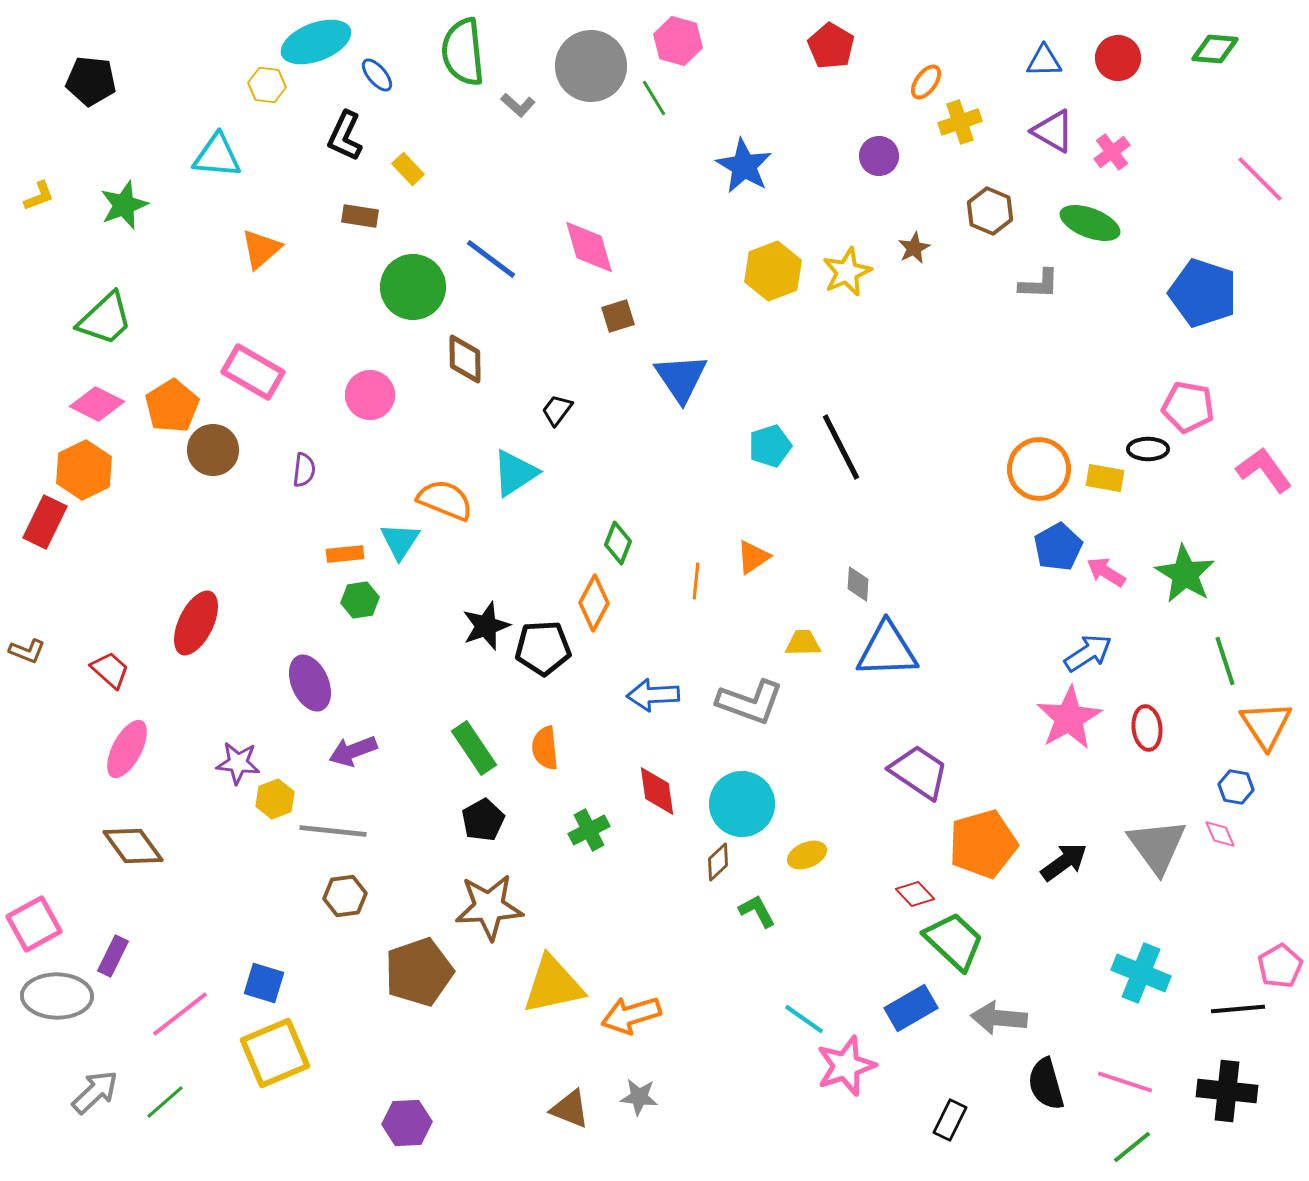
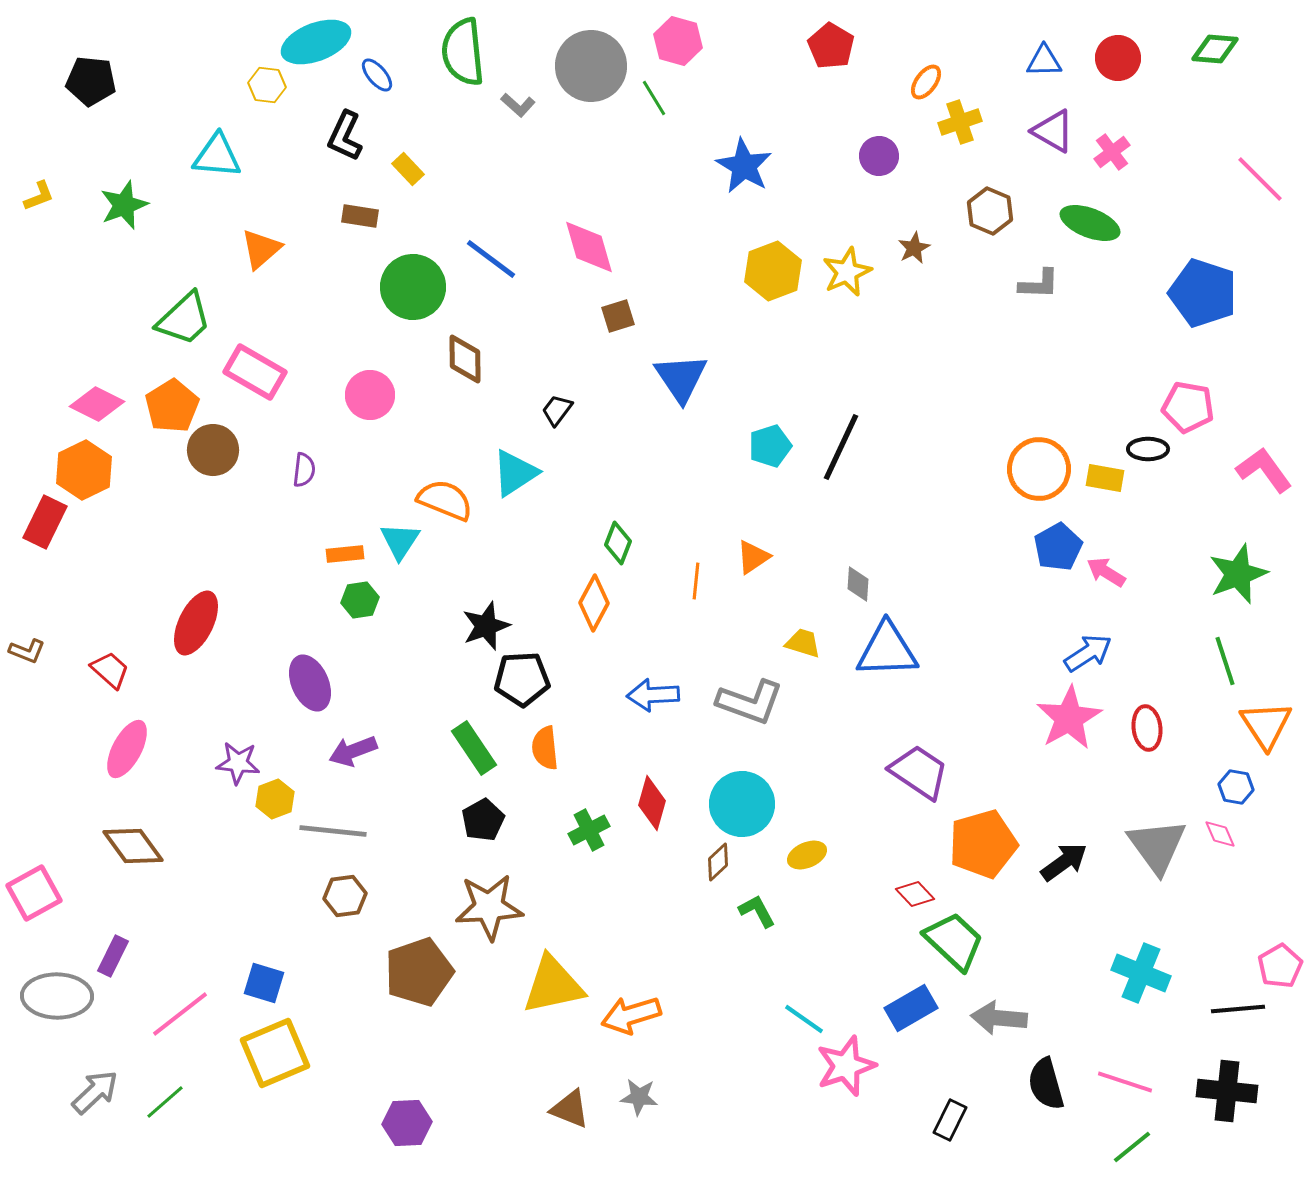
green trapezoid at (105, 319): moved 79 px right
pink rectangle at (253, 372): moved 2 px right
black line at (841, 447): rotated 52 degrees clockwise
green star at (1185, 574): moved 53 px right; rotated 20 degrees clockwise
yellow trapezoid at (803, 643): rotated 18 degrees clockwise
black pentagon at (543, 648): moved 21 px left, 31 px down
red diamond at (657, 791): moved 5 px left, 12 px down; rotated 24 degrees clockwise
pink square at (34, 924): moved 31 px up
